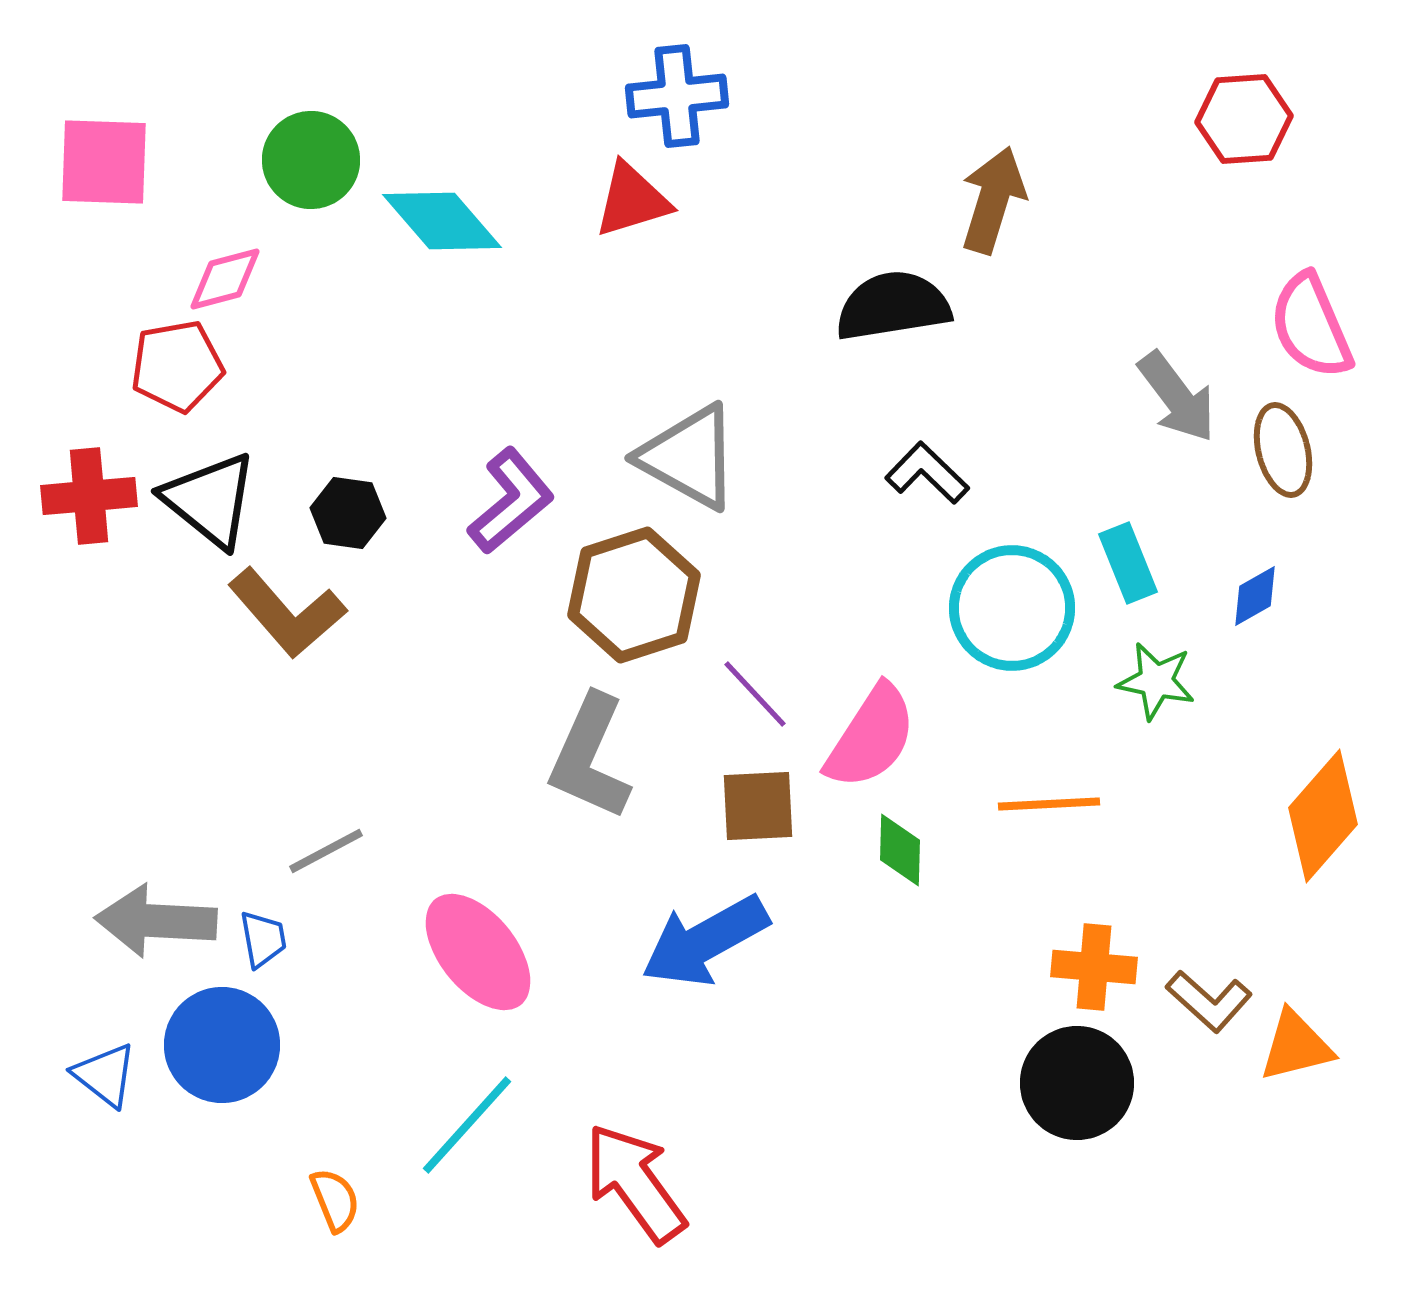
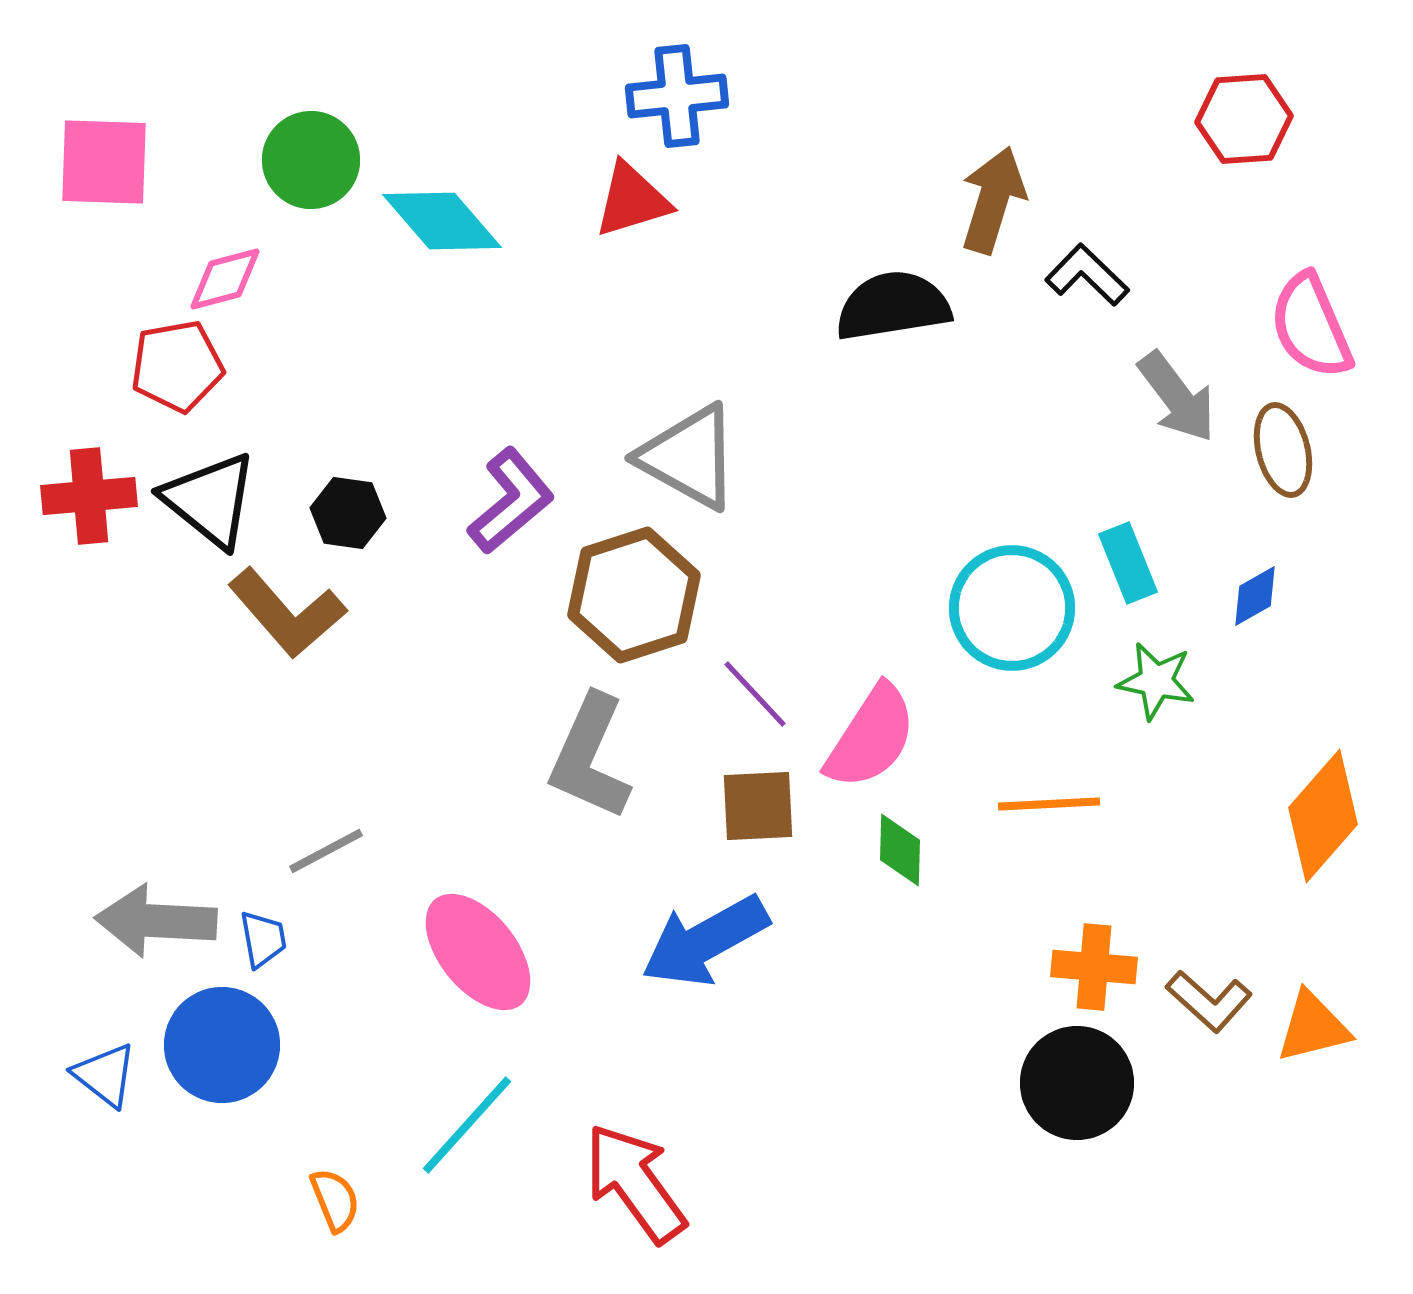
black L-shape at (927, 473): moved 160 px right, 198 px up
orange triangle at (1296, 1046): moved 17 px right, 19 px up
